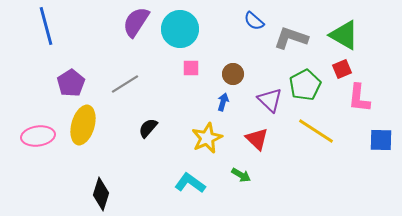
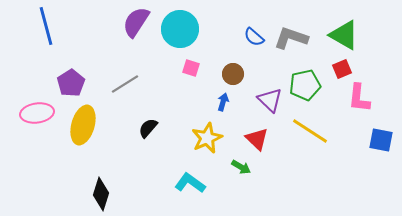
blue semicircle: moved 16 px down
pink square: rotated 18 degrees clockwise
green pentagon: rotated 16 degrees clockwise
yellow line: moved 6 px left
pink ellipse: moved 1 px left, 23 px up
blue square: rotated 10 degrees clockwise
green arrow: moved 8 px up
